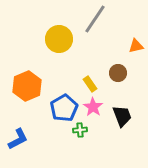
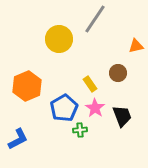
pink star: moved 2 px right, 1 px down
